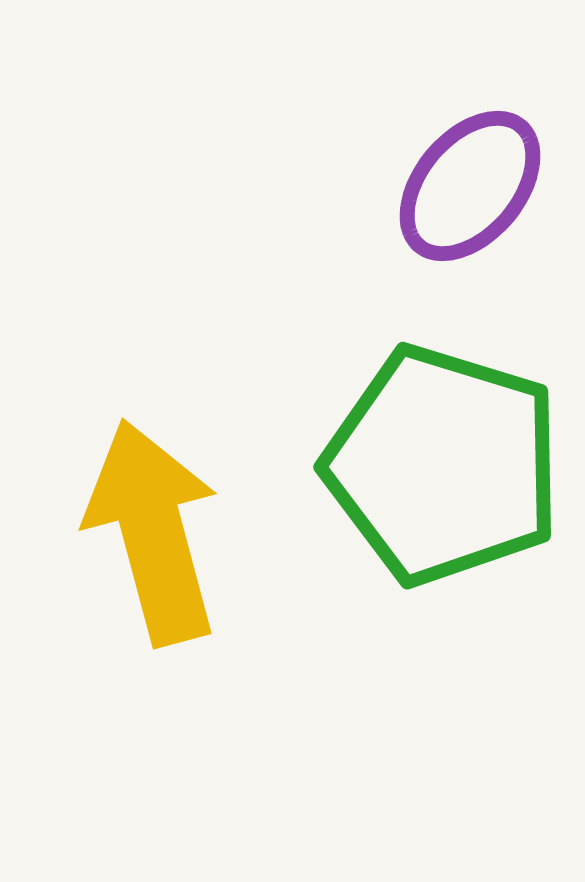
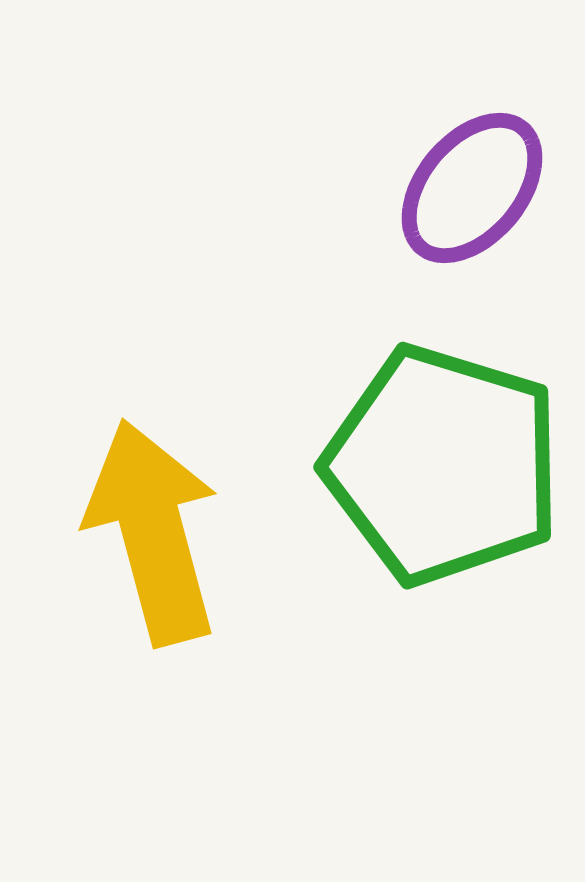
purple ellipse: moved 2 px right, 2 px down
